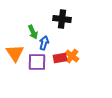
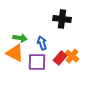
green arrow: moved 13 px left, 6 px down; rotated 56 degrees counterclockwise
blue arrow: moved 2 px left; rotated 32 degrees counterclockwise
orange triangle: rotated 30 degrees counterclockwise
red rectangle: rotated 40 degrees counterclockwise
